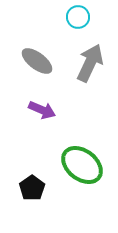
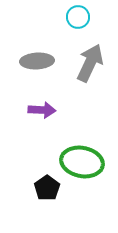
gray ellipse: rotated 40 degrees counterclockwise
purple arrow: rotated 20 degrees counterclockwise
green ellipse: moved 3 px up; rotated 27 degrees counterclockwise
black pentagon: moved 15 px right
